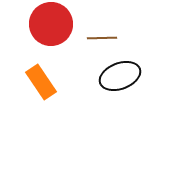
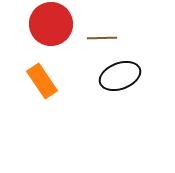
orange rectangle: moved 1 px right, 1 px up
